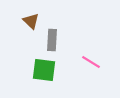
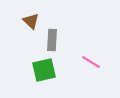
green square: rotated 20 degrees counterclockwise
